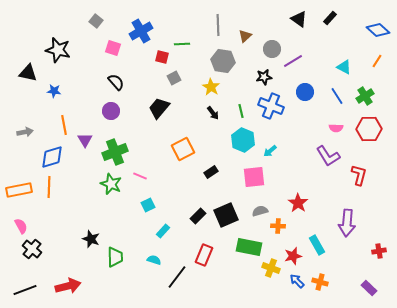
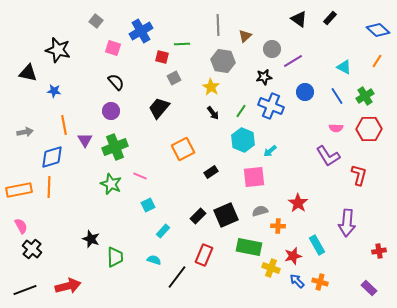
green line at (241, 111): rotated 48 degrees clockwise
green cross at (115, 152): moved 5 px up
